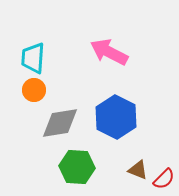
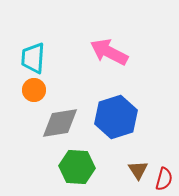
blue hexagon: rotated 15 degrees clockwise
brown triangle: rotated 35 degrees clockwise
red semicircle: rotated 30 degrees counterclockwise
